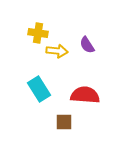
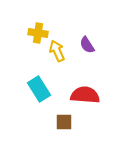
yellow arrow: rotated 120 degrees counterclockwise
